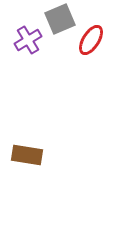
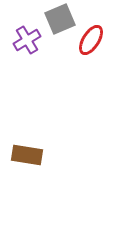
purple cross: moved 1 px left
